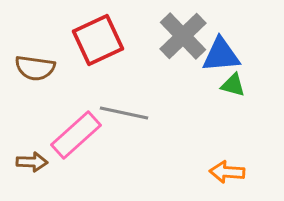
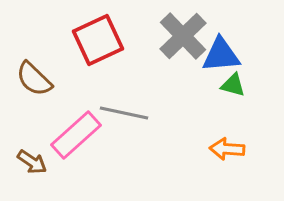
brown semicircle: moved 1 px left, 11 px down; rotated 36 degrees clockwise
brown arrow: rotated 32 degrees clockwise
orange arrow: moved 23 px up
